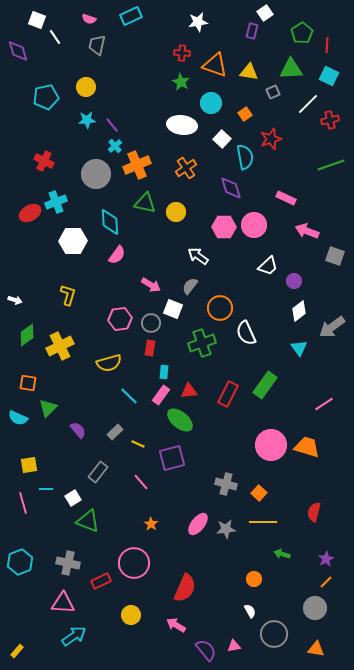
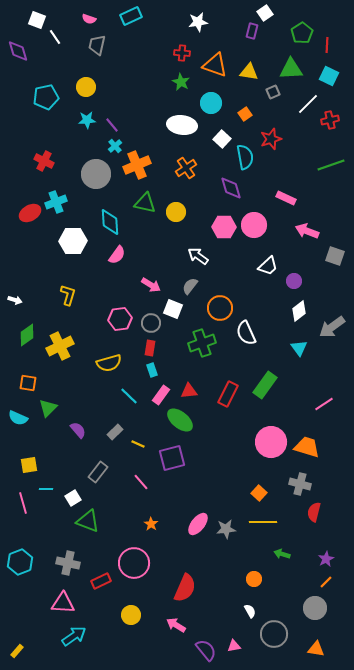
cyan rectangle at (164, 372): moved 12 px left, 2 px up; rotated 24 degrees counterclockwise
pink circle at (271, 445): moved 3 px up
gray cross at (226, 484): moved 74 px right
